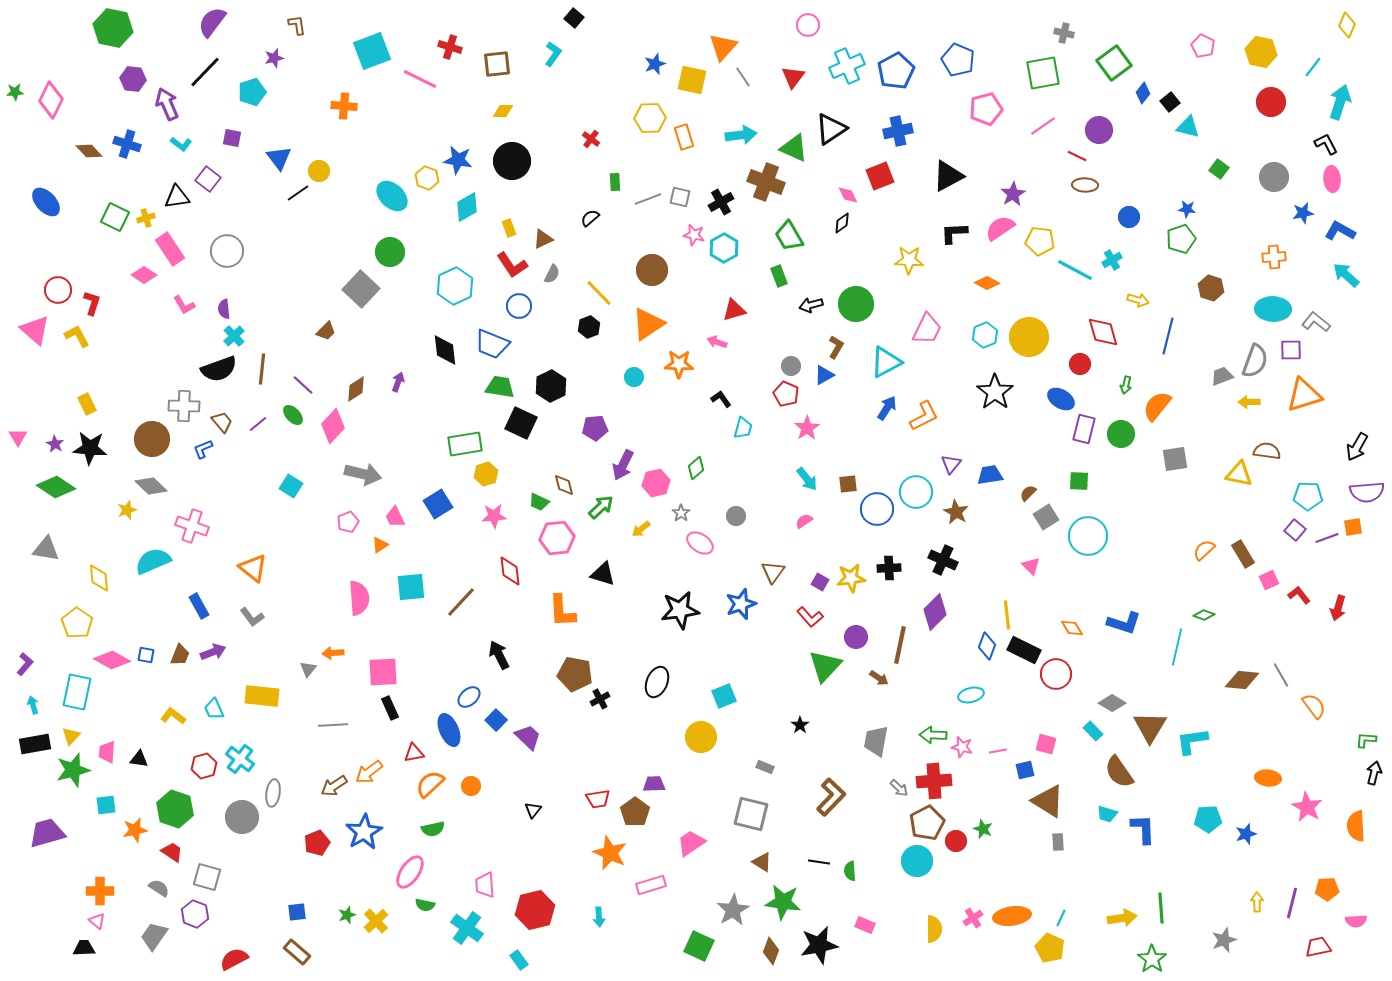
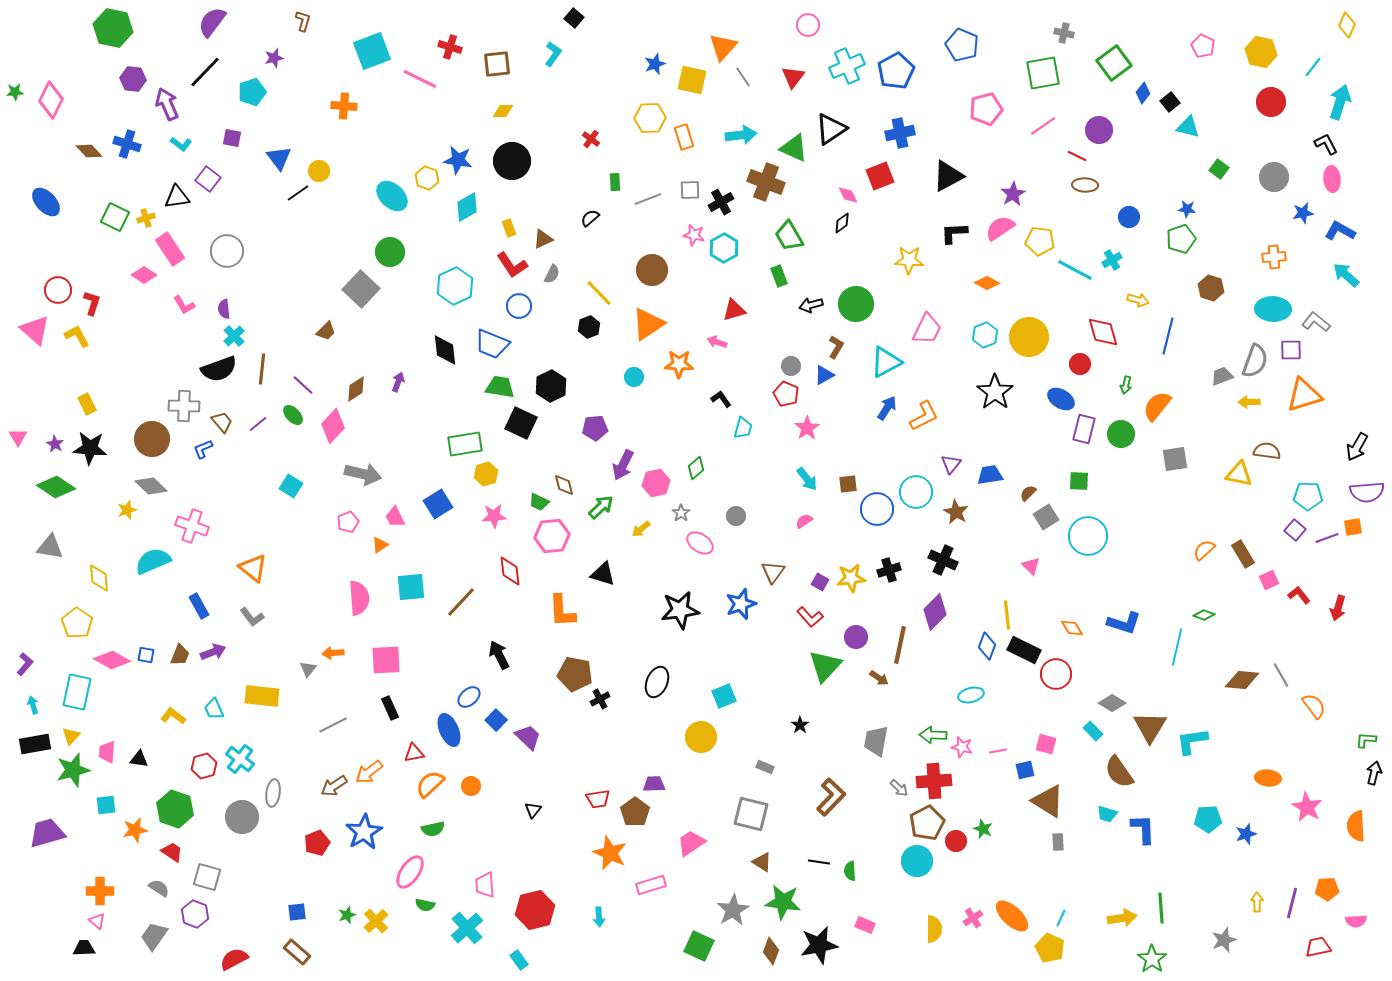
brown L-shape at (297, 25): moved 6 px right, 4 px up; rotated 25 degrees clockwise
blue pentagon at (958, 60): moved 4 px right, 15 px up
blue cross at (898, 131): moved 2 px right, 2 px down
gray square at (680, 197): moved 10 px right, 7 px up; rotated 15 degrees counterclockwise
pink hexagon at (557, 538): moved 5 px left, 2 px up
gray triangle at (46, 549): moved 4 px right, 2 px up
black cross at (889, 568): moved 2 px down; rotated 15 degrees counterclockwise
pink square at (383, 672): moved 3 px right, 12 px up
gray line at (333, 725): rotated 24 degrees counterclockwise
orange ellipse at (1012, 916): rotated 51 degrees clockwise
cyan cross at (467, 928): rotated 12 degrees clockwise
